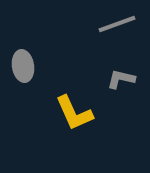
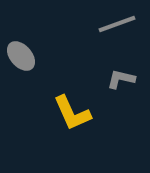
gray ellipse: moved 2 px left, 10 px up; rotated 32 degrees counterclockwise
yellow L-shape: moved 2 px left
